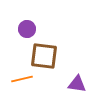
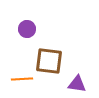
brown square: moved 5 px right, 5 px down
orange line: rotated 10 degrees clockwise
